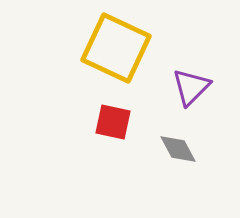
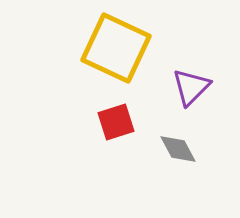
red square: moved 3 px right; rotated 30 degrees counterclockwise
